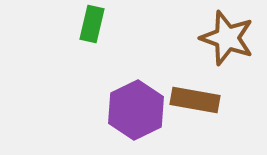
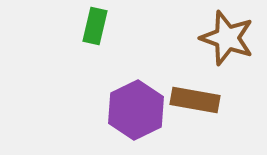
green rectangle: moved 3 px right, 2 px down
